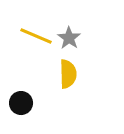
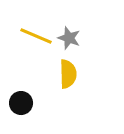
gray star: rotated 15 degrees counterclockwise
